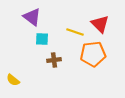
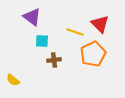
cyan square: moved 2 px down
orange pentagon: rotated 20 degrees counterclockwise
